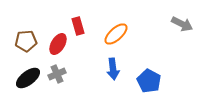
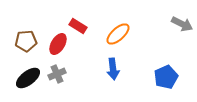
red rectangle: rotated 42 degrees counterclockwise
orange ellipse: moved 2 px right
blue pentagon: moved 17 px right, 4 px up; rotated 20 degrees clockwise
